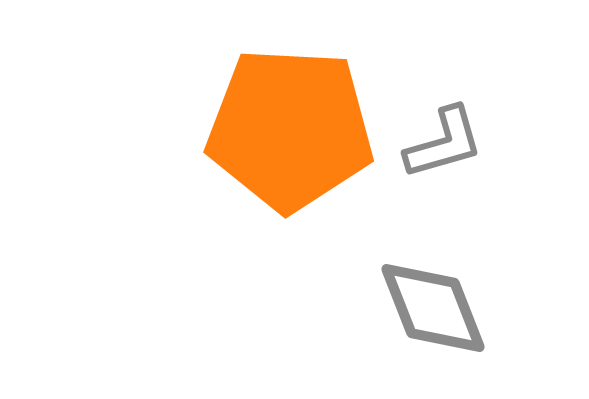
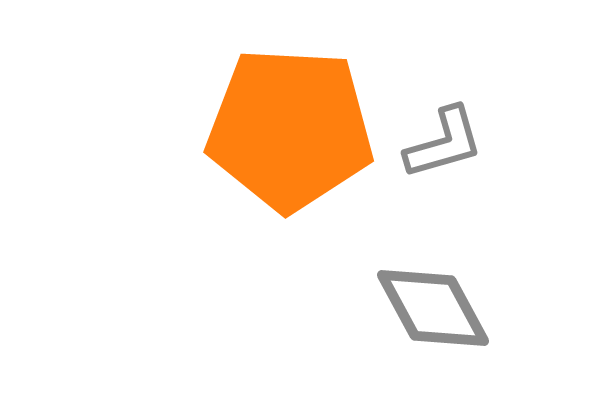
gray diamond: rotated 7 degrees counterclockwise
